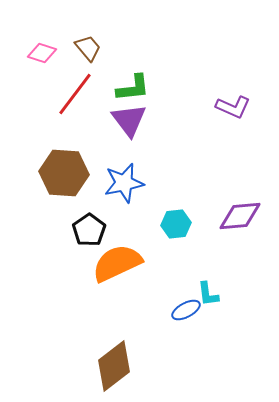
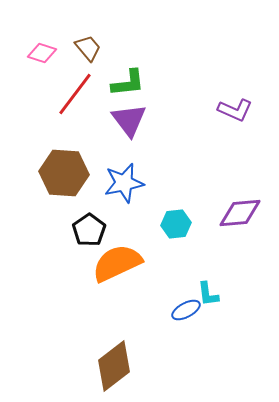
green L-shape: moved 5 px left, 5 px up
purple L-shape: moved 2 px right, 3 px down
purple diamond: moved 3 px up
